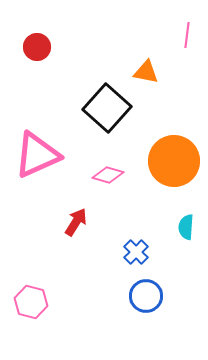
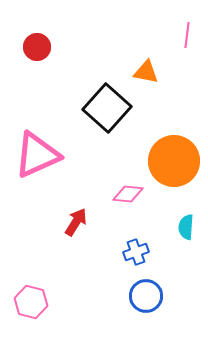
pink diamond: moved 20 px right, 19 px down; rotated 12 degrees counterclockwise
blue cross: rotated 25 degrees clockwise
